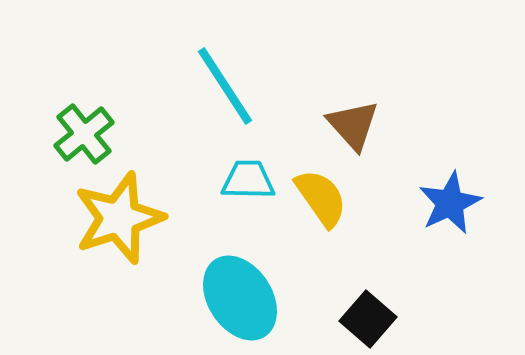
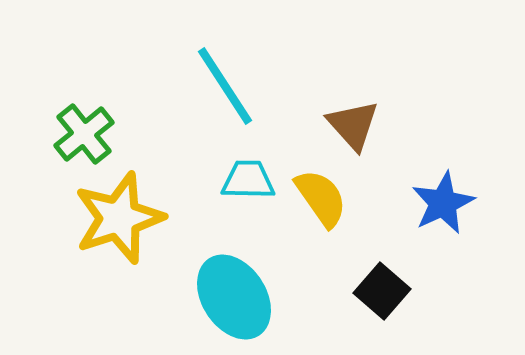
blue star: moved 7 px left
cyan ellipse: moved 6 px left, 1 px up
black square: moved 14 px right, 28 px up
